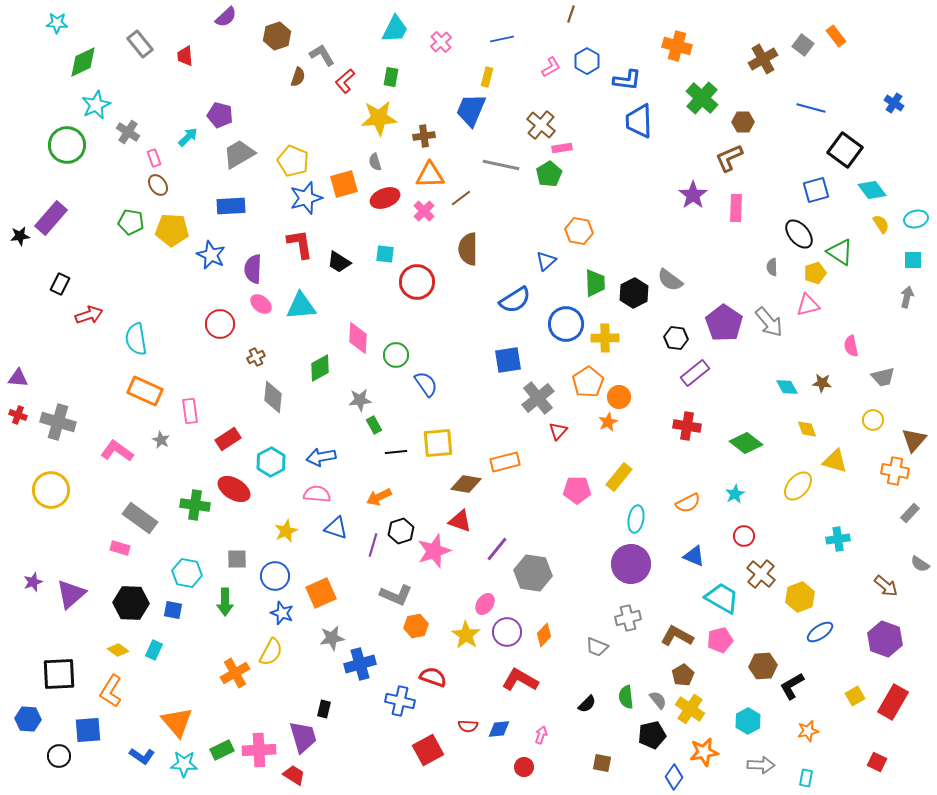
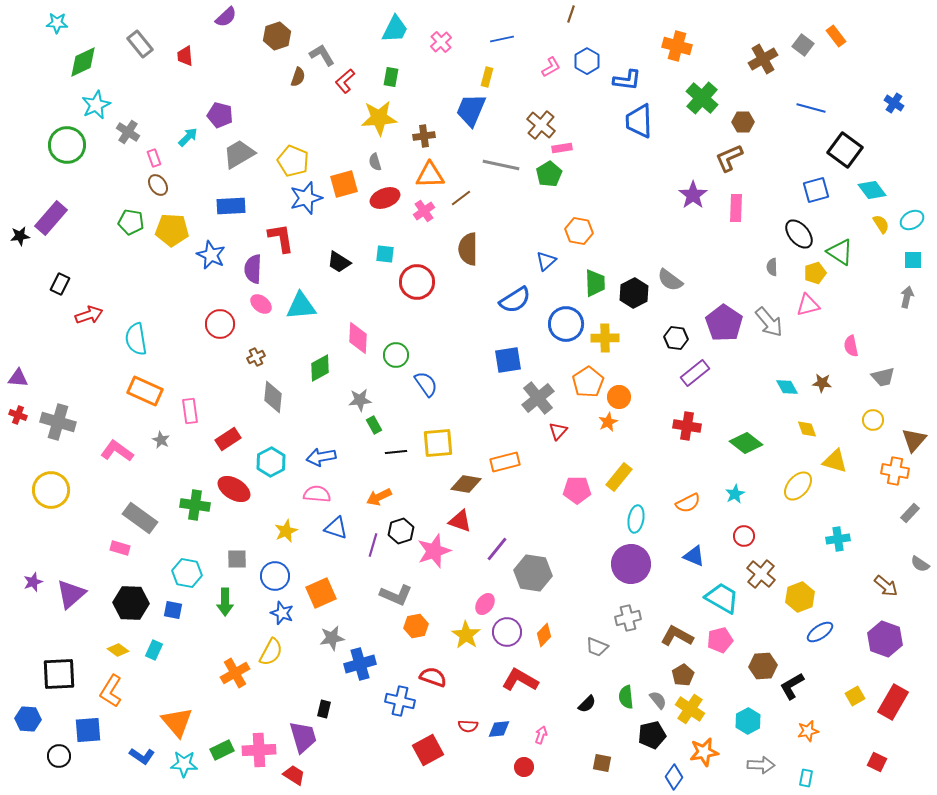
pink cross at (424, 211): rotated 10 degrees clockwise
cyan ellipse at (916, 219): moved 4 px left, 1 px down; rotated 15 degrees counterclockwise
red L-shape at (300, 244): moved 19 px left, 6 px up
